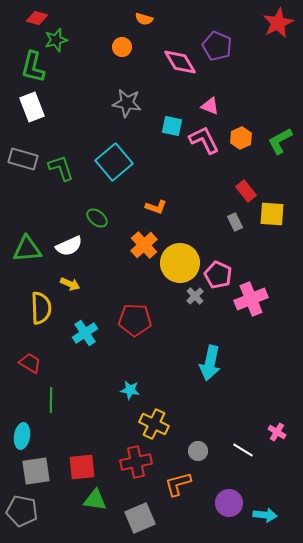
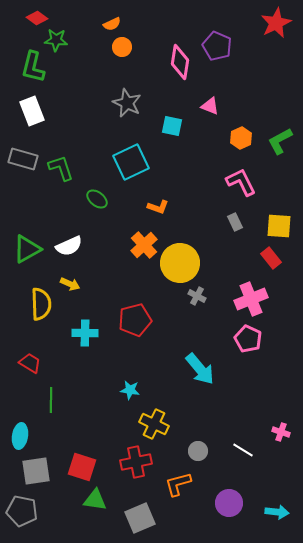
red diamond at (37, 18): rotated 20 degrees clockwise
orange semicircle at (144, 19): moved 32 px left, 5 px down; rotated 42 degrees counterclockwise
red star at (278, 23): moved 2 px left
green star at (56, 40): rotated 20 degrees clockwise
pink diamond at (180, 62): rotated 40 degrees clockwise
gray star at (127, 103): rotated 16 degrees clockwise
white rectangle at (32, 107): moved 4 px down
pink L-shape at (204, 140): moved 37 px right, 42 px down
cyan square at (114, 162): moved 17 px right; rotated 15 degrees clockwise
red rectangle at (246, 191): moved 25 px right, 67 px down
orange L-shape at (156, 207): moved 2 px right
yellow square at (272, 214): moved 7 px right, 12 px down
green ellipse at (97, 218): moved 19 px up
green triangle at (27, 249): rotated 24 degrees counterclockwise
pink pentagon at (218, 275): moved 30 px right, 64 px down
gray cross at (195, 296): moved 2 px right; rotated 18 degrees counterclockwise
yellow semicircle at (41, 308): moved 4 px up
red pentagon at (135, 320): rotated 16 degrees counterclockwise
cyan cross at (85, 333): rotated 35 degrees clockwise
cyan arrow at (210, 363): moved 10 px left, 6 px down; rotated 52 degrees counterclockwise
pink cross at (277, 432): moved 4 px right; rotated 12 degrees counterclockwise
cyan ellipse at (22, 436): moved 2 px left
red square at (82, 467): rotated 24 degrees clockwise
cyan arrow at (265, 515): moved 12 px right, 3 px up
